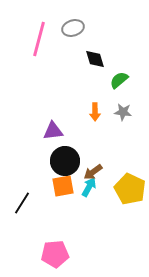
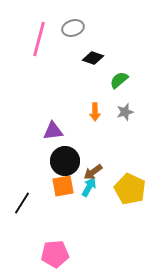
black diamond: moved 2 px left, 1 px up; rotated 55 degrees counterclockwise
gray star: moved 2 px right; rotated 24 degrees counterclockwise
